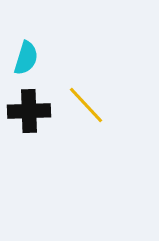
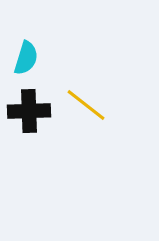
yellow line: rotated 9 degrees counterclockwise
